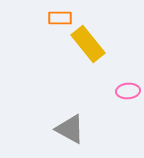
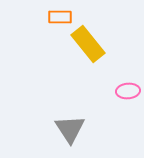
orange rectangle: moved 1 px up
gray triangle: rotated 28 degrees clockwise
